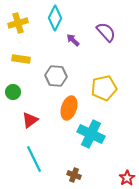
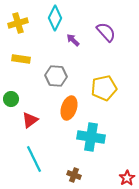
green circle: moved 2 px left, 7 px down
cyan cross: moved 3 px down; rotated 16 degrees counterclockwise
